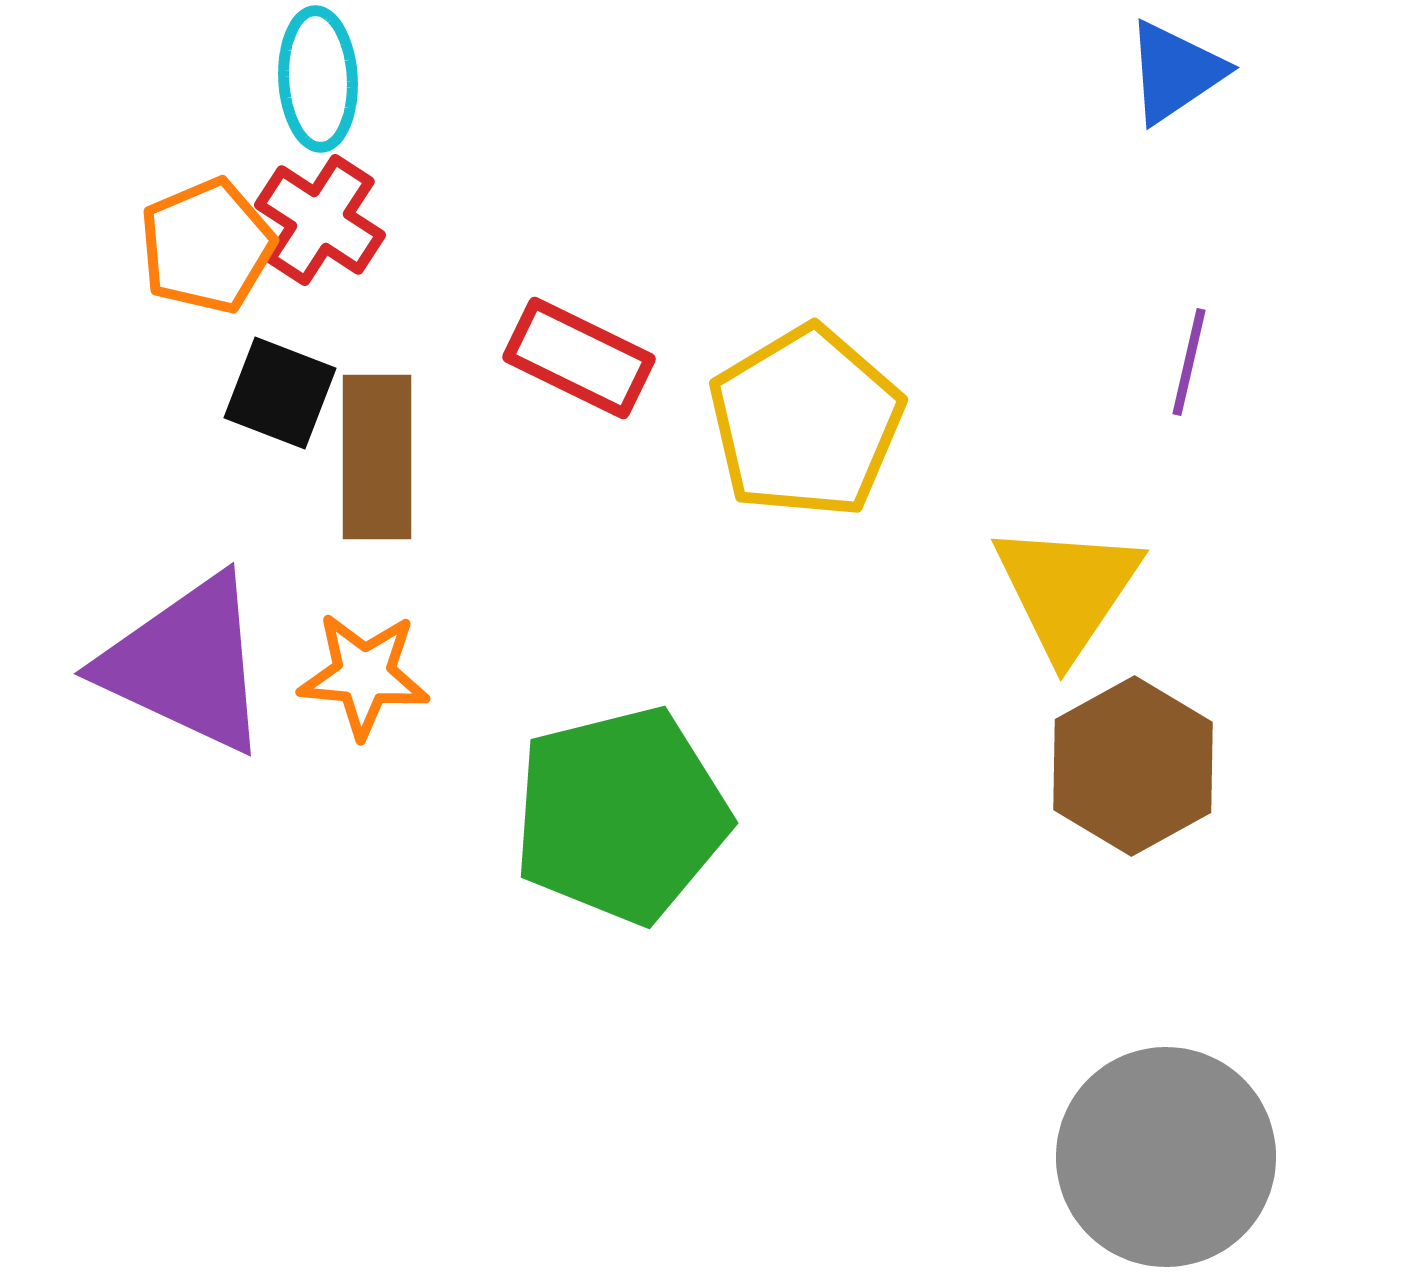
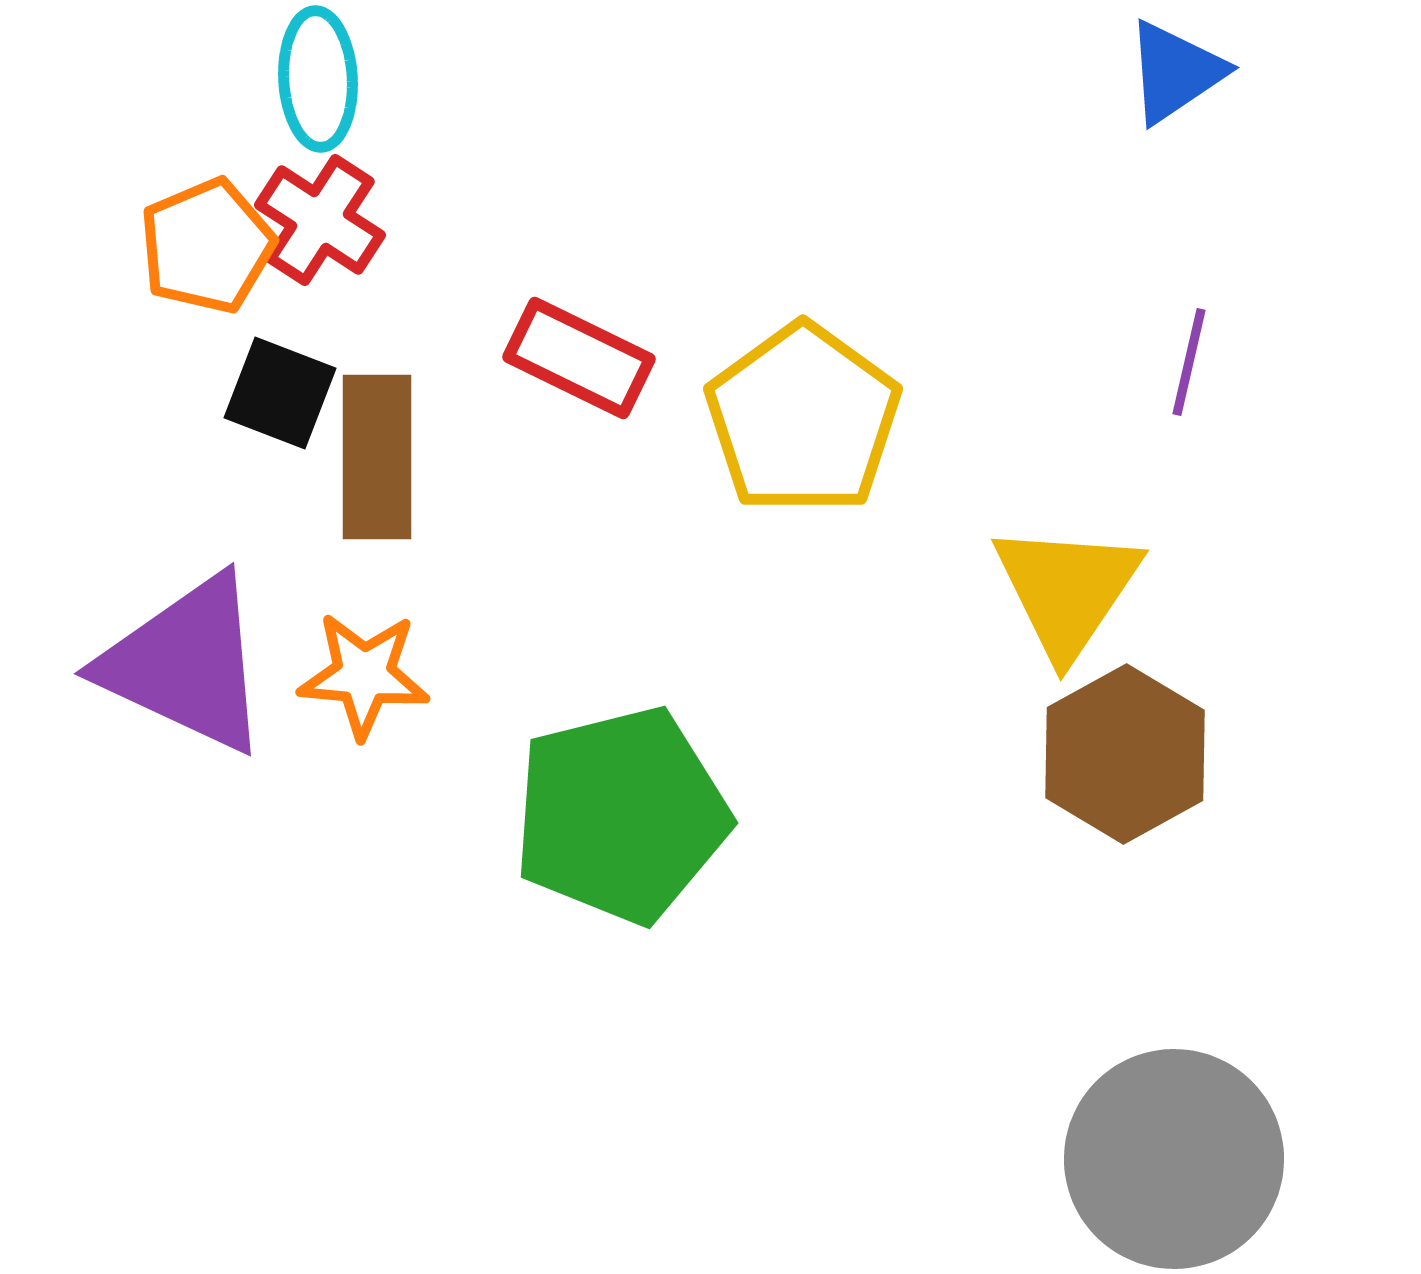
yellow pentagon: moved 3 px left, 3 px up; rotated 5 degrees counterclockwise
brown hexagon: moved 8 px left, 12 px up
gray circle: moved 8 px right, 2 px down
